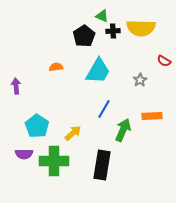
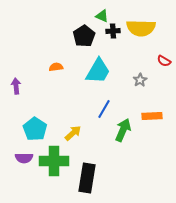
cyan pentagon: moved 2 px left, 3 px down
purple semicircle: moved 4 px down
black rectangle: moved 15 px left, 13 px down
